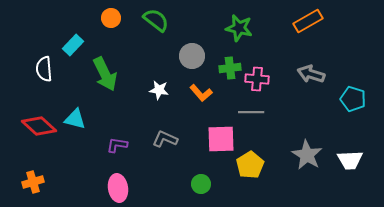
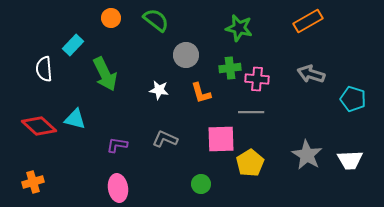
gray circle: moved 6 px left, 1 px up
orange L-shape: rotated 25 degrees clockwise
yellow pentagon: moved 2 px up
